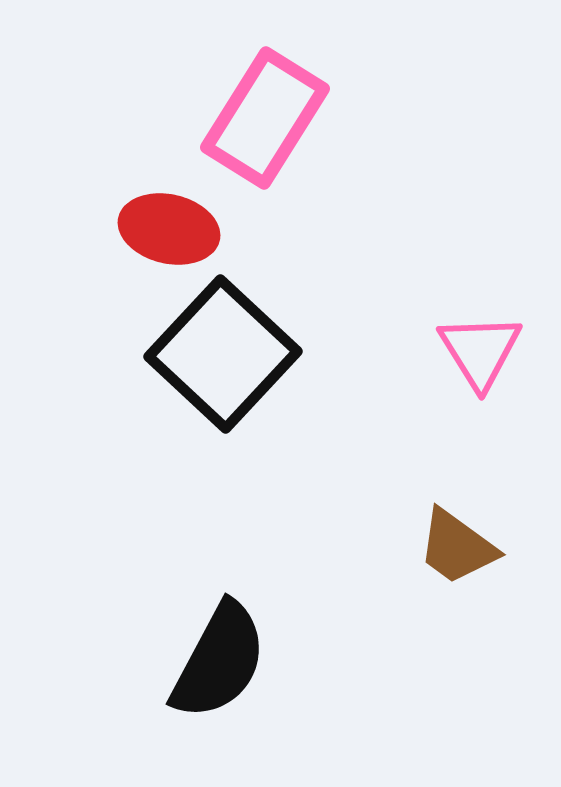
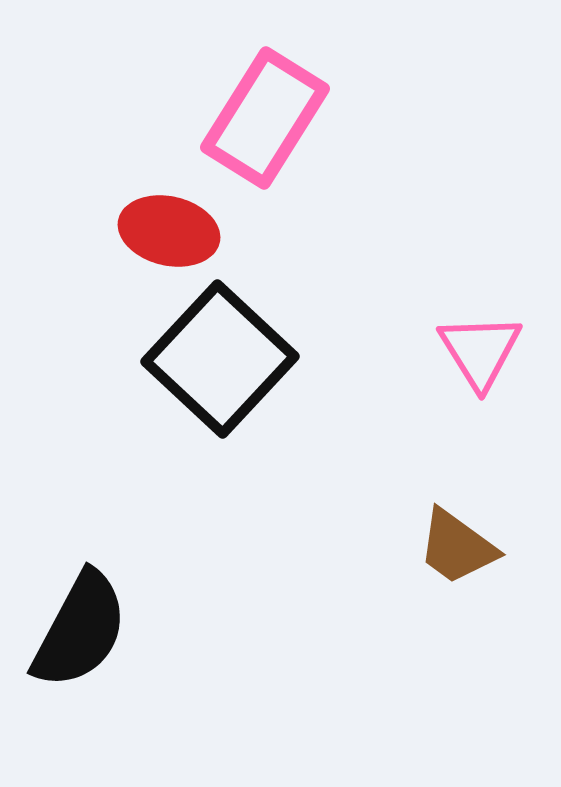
red ellipse: moved 2 px down
black square: moved 3 px left, 5 px down
black semicircle: moved 139 px left, 31 px up
